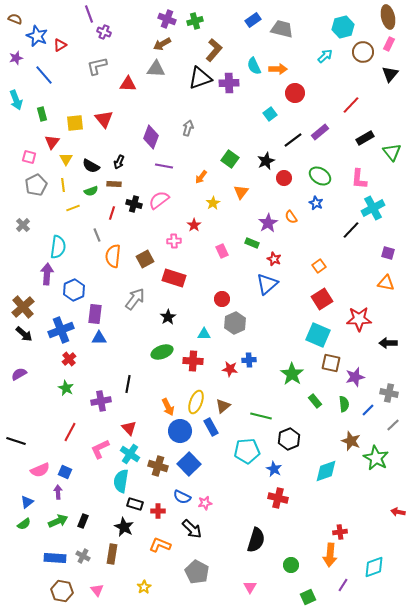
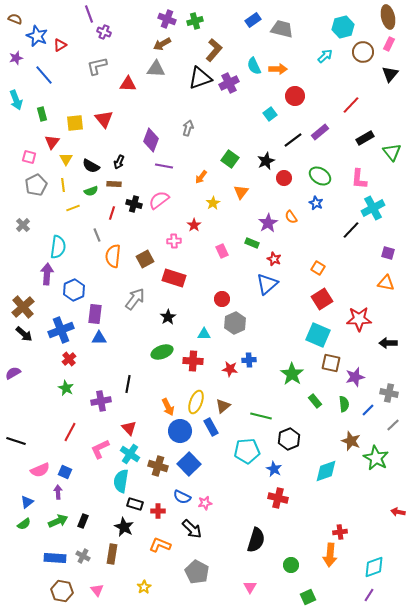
purple cross at (229, 83): rotated 24 degrees counterclockwise
red circle at (295, 93): moved 3 px down
purple diamond at (151, 137): moved 3 px down
orange square at (319, 266): moved 1 px left, 2 px down; rotated 24 degrees counterclockwise
purple semicircle at (19, 374): moved 6 px left, 1 px up
purple line at (343, 585): moved 26 px right, 10 px down
